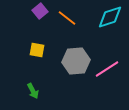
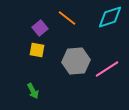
purple square: moved 17 px down
